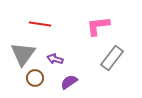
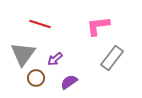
red line: rotated 10 degrees clockwise
purple arrow: rotated 56 degrees counterclockwise
brown circle: moved 1 px right
